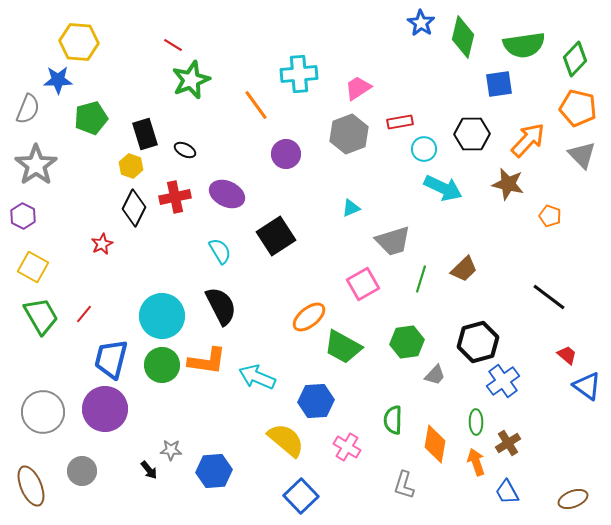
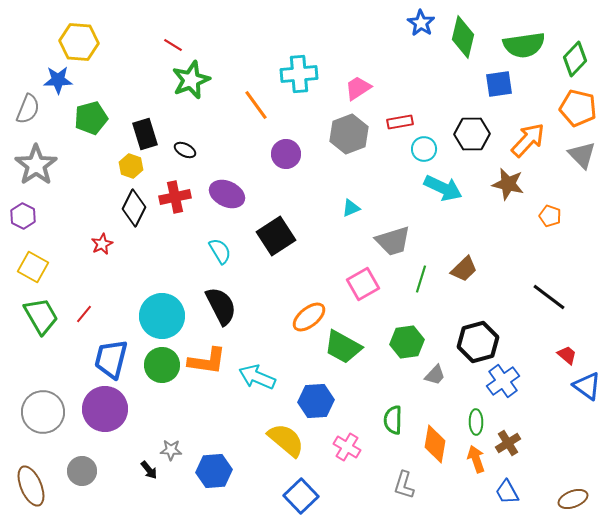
orange arrow at (476, 462): moved 3 px up
